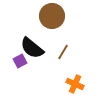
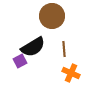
black semicircle: moved 1 px right, 1 px up; rotated 70 degrees counterclockwise
brown line: moved 1 px right, 3 px up; rotated 35 degrees counterclockwise
orange cross: moved 4 px left, 11 px up
